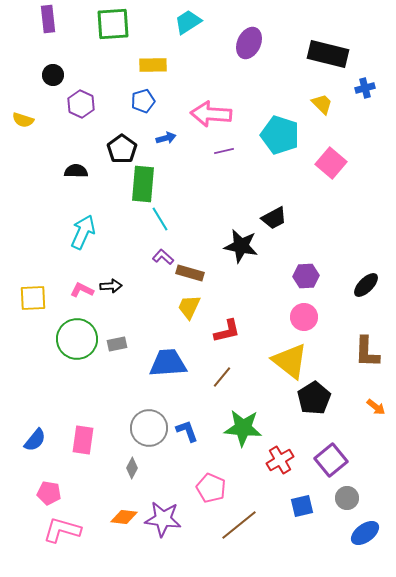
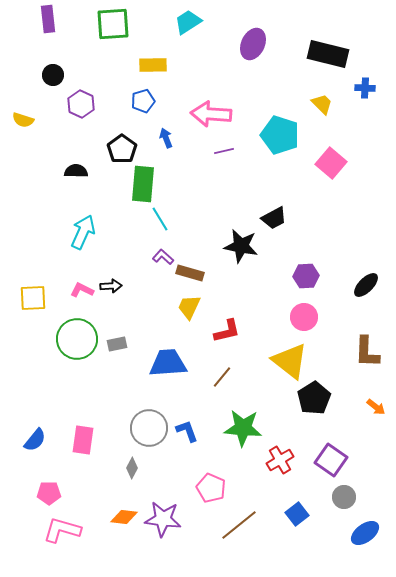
purple ellipse at (249, 43): moved 4 px right, 1 px down
blue cross at (365, 88): rotated 18 degrees clockwise
blue arrow at (166, 138): rotated 96 degrees counterclockwise
purple square at (331, 460): rotated 16 degrees counterclockwise
pink pentagon at (49, 493): rotated 10 degrees counterclockwise
gray circle at (347, 498): moved 3 px left, 1 px up
blue square at (302, 506): moved 5 px left, 8 px down; rotated 25 degrees counterclockwise
